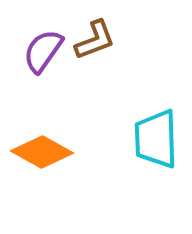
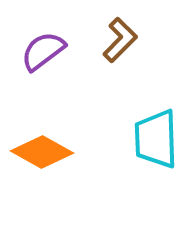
brown L-shape: moved 25 px right; rotated 24 degrees counterclockwise
purple semicircle: rotated 18 degrees clockwise
